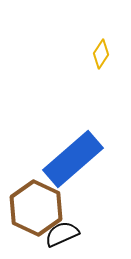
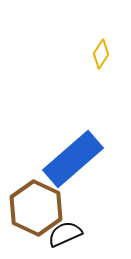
black semicircle: moved 3 px right
